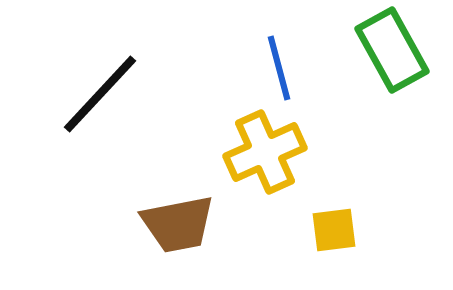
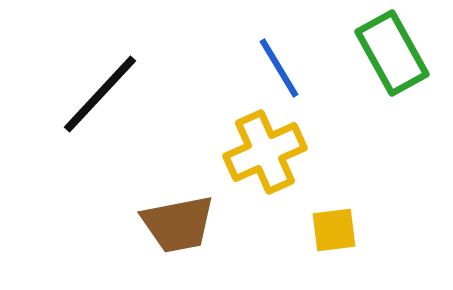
green rectangle: moved 3 px down
blue line: rotated 16 degrees counterclockwise
